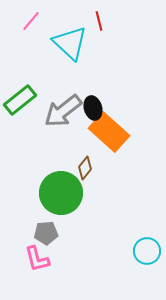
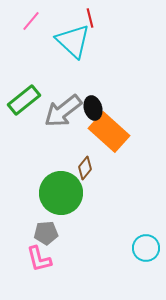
red line: moved 9 px left, 3 px up
cyan triangle: moved 3 px right, 2 px up
green rectangle: moved 4 px right
cyan circle: moved 1 px left, 3 px up
pink L-shape: moved 2 px right
